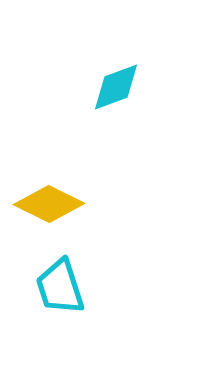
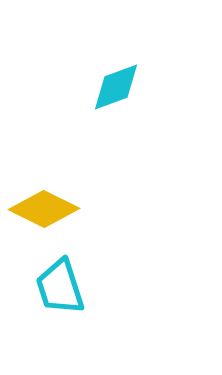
yellow diamond: moved 5 px left, 5 px down
